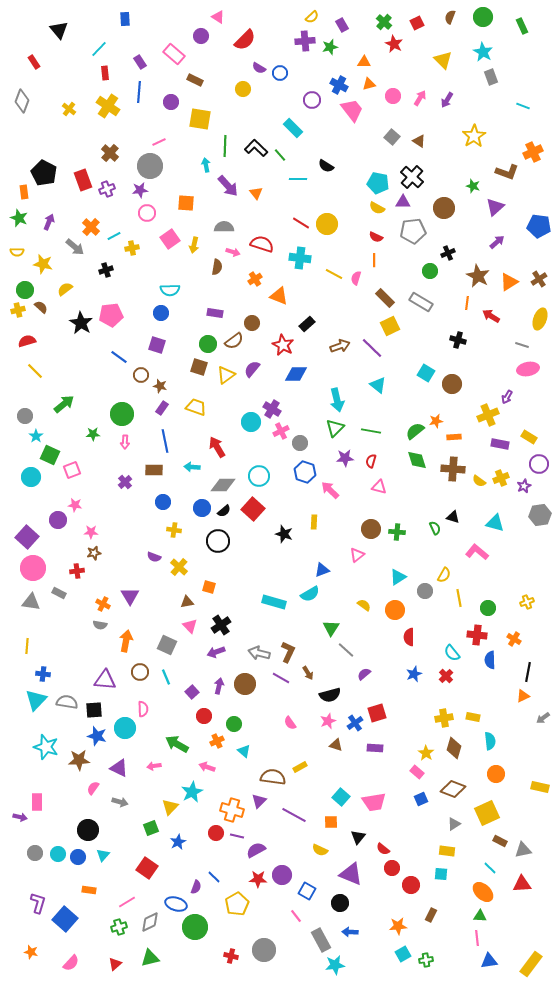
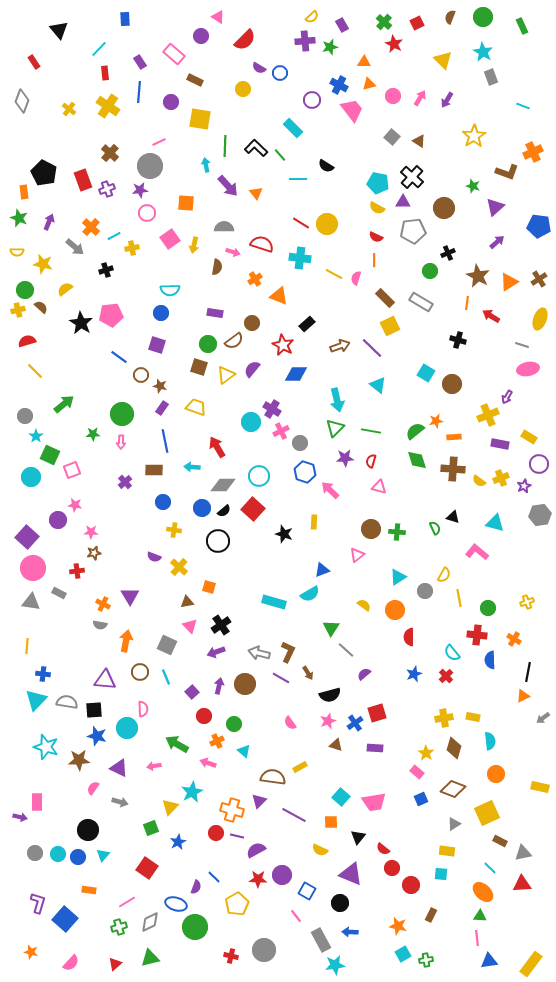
pink arrow at (125, 442): moved 4 px left
cyan circle at (125, 728): moved 2 px right
pink arrow at (207, 767): moved 1 px right, 4 px up
gray triangle at (523, 850): moved 3 px down
orange star at (398, 926): rotated 18 degrees clockwise
